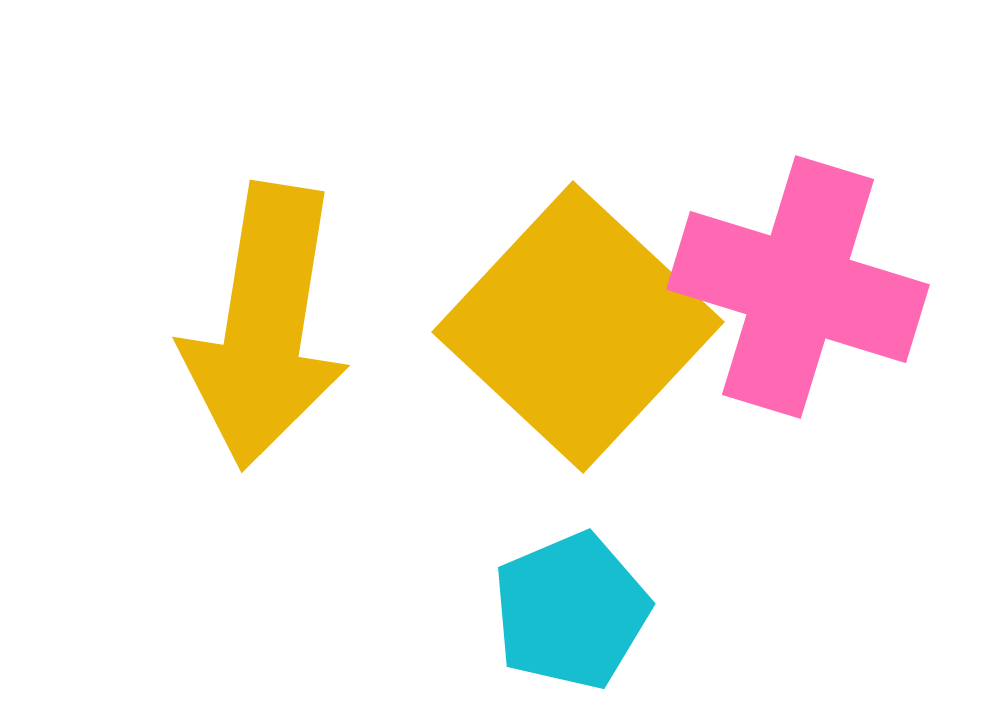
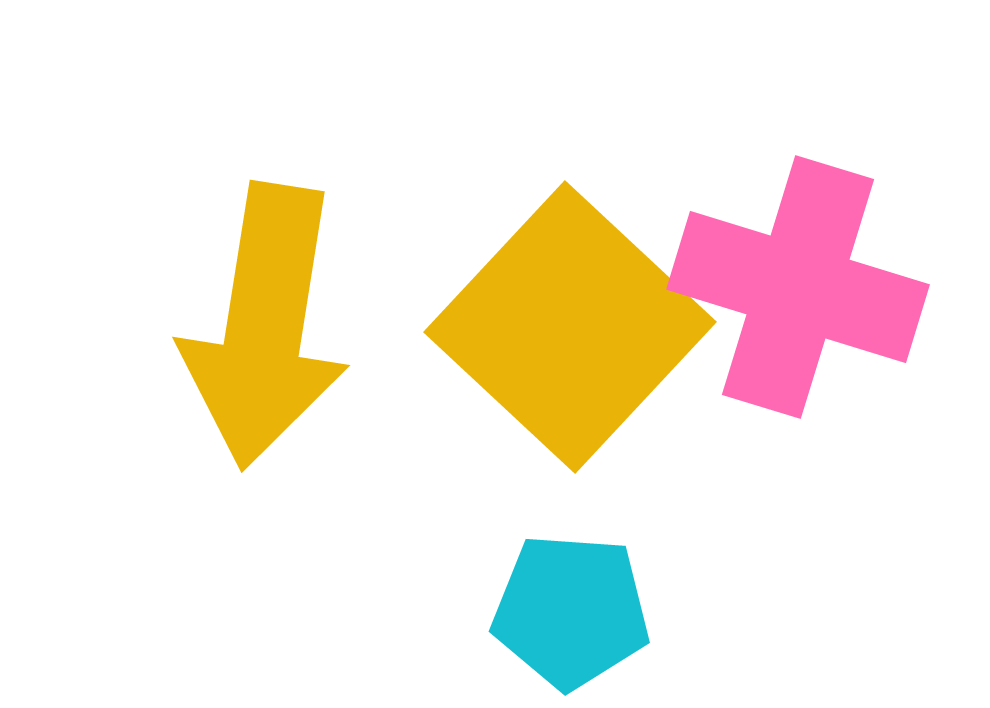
yellow square: moved 8 px left
cyan pentagon: rotated 27 degrees clockwise
